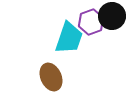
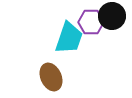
purple hexagon: rotated 20 degrees clockwise
